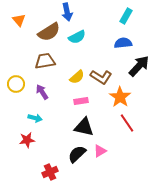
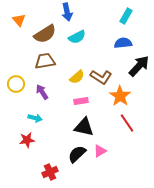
brown semicircle: moved 4 px left, 2 px down
orange star: moved 1 px up
